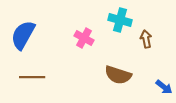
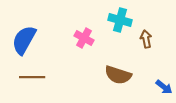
blue semicircle: moved 1 px right, 5 px down
